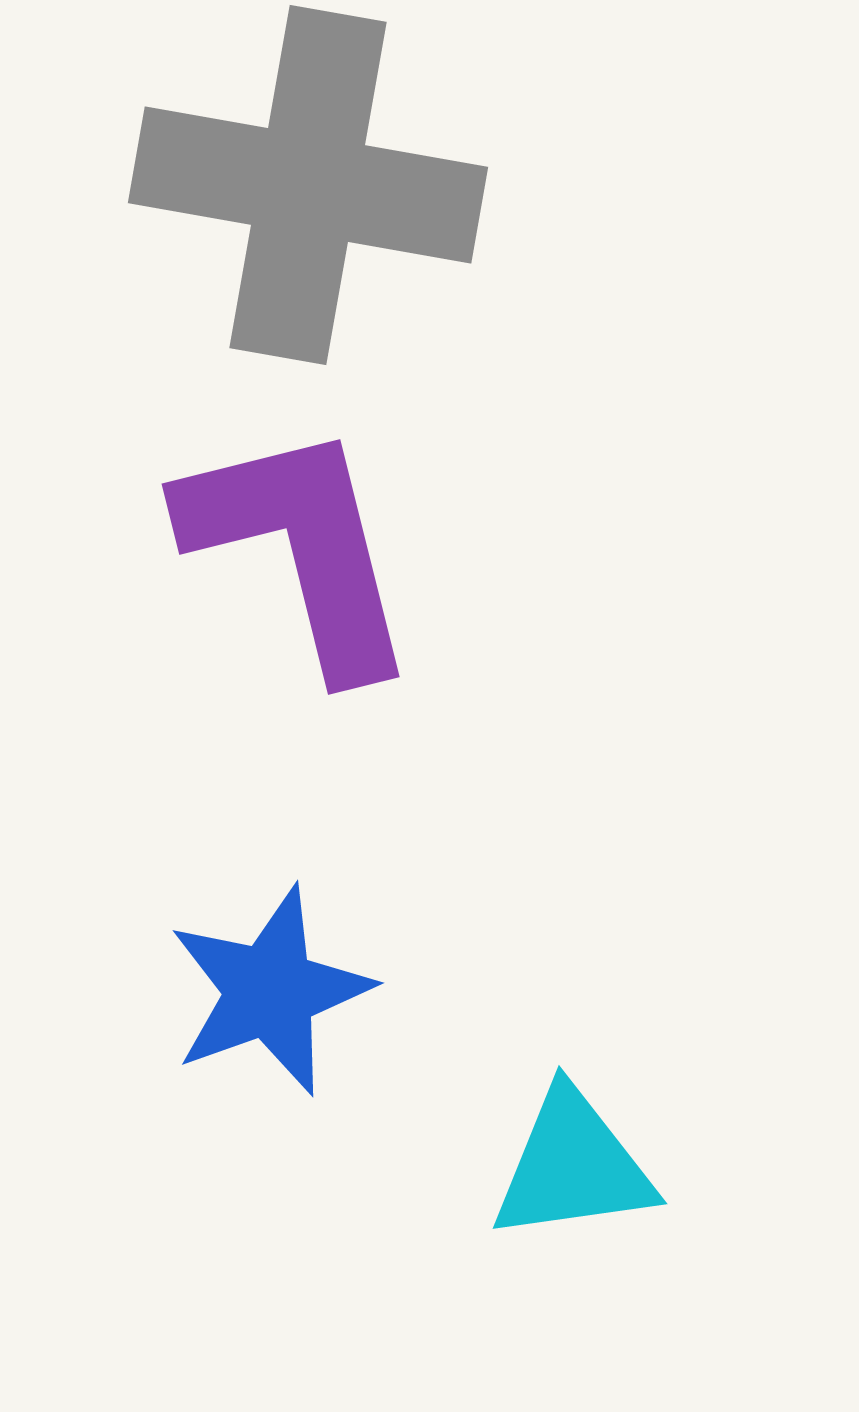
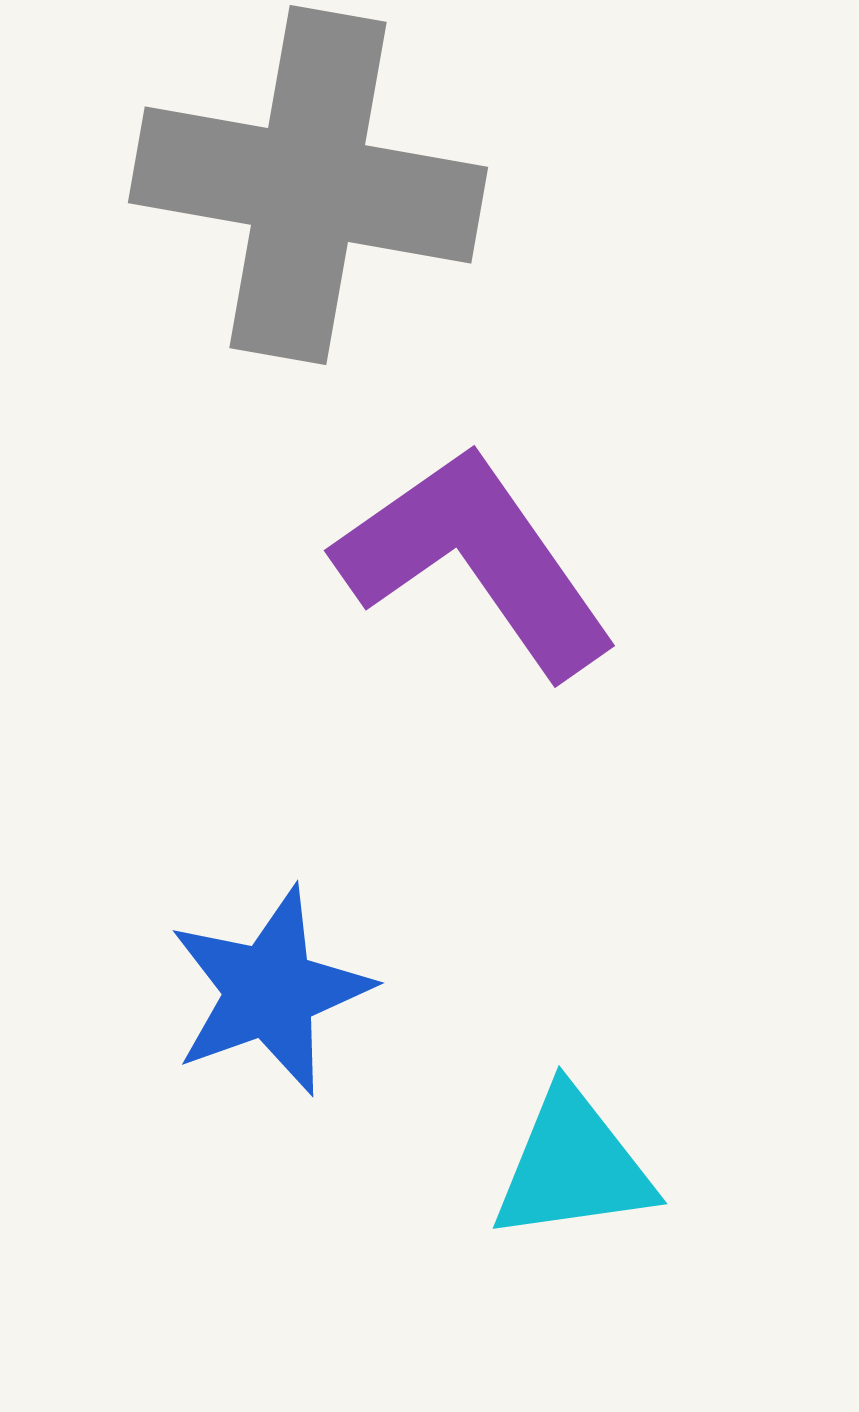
purple L-shape: moved 176 px right, 13 px down; rotated 21 degrees counterclockwise
